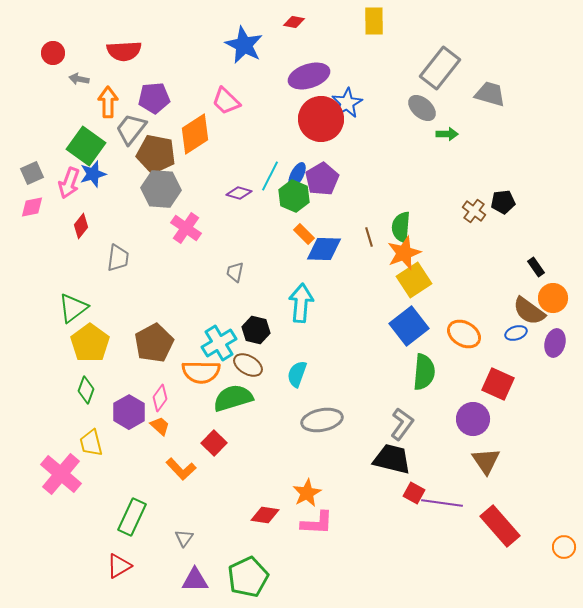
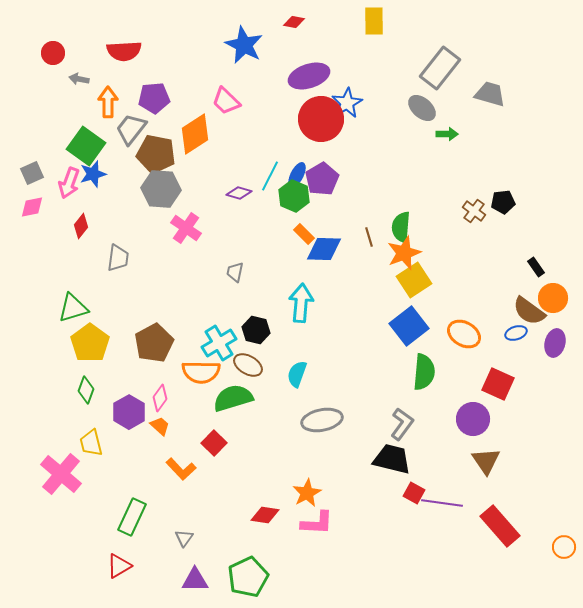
green triangle at (73, 308): rotated 20 degrees clockwise
